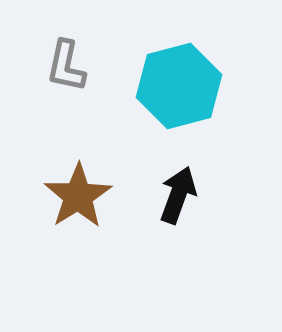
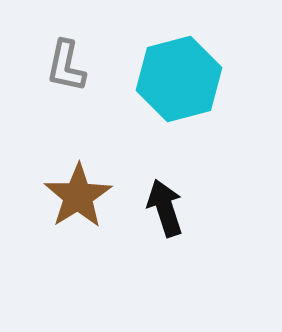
cyan hexagon: moved 7 px up
black arrow: moved 13 px left, 13 px down; rotated 38 degrees counterclockwise
